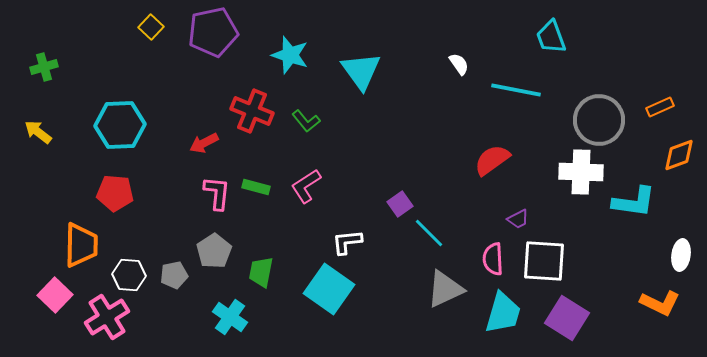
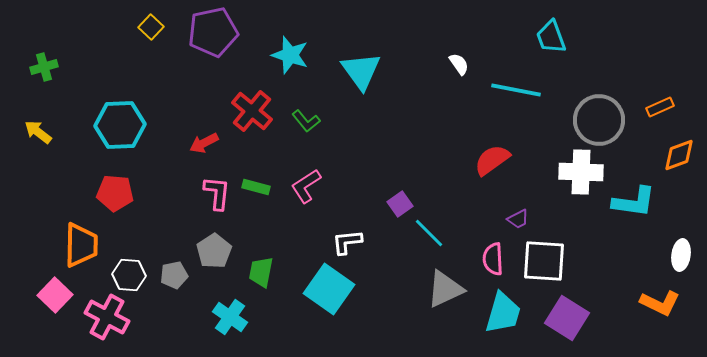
red cross at (252, 111): rotated 18 degrees clockwise
pink cross at (107, 317): rotated 30 degrees counterclockwise
